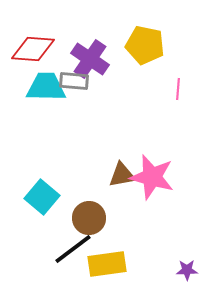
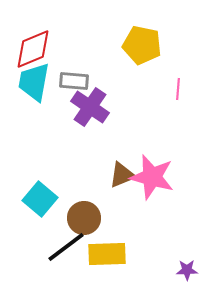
yellow pentagon: moved 3 px left
red diamond: rotated 27 degrees counterclockwise
purple cross: moved 48 px down
cyan trapezoid: moved 12 px left, 5 px up; rotated 81 degrees counterclockwise
brown triangle: rotated 12 degrees counterclockwise
cyan square: moved 2 px left, 2 px down
brown circle: moved 5 px left
black line: moved 7 px left, 2 px up
yellow rectangle: moved 10 px up; rotated 6 degrees clockwise
